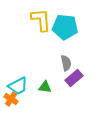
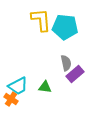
purple rectangle: moved 1 px right, 4 px up
